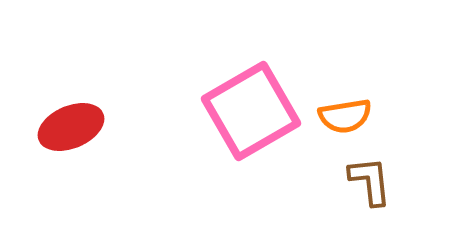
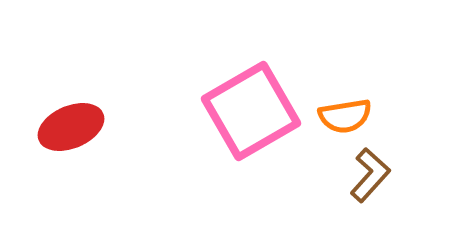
brown L-shape: moved 6 px up; rotated 48 degrees clockwise
